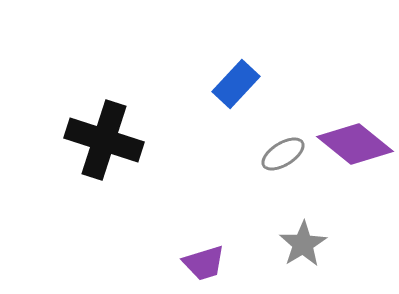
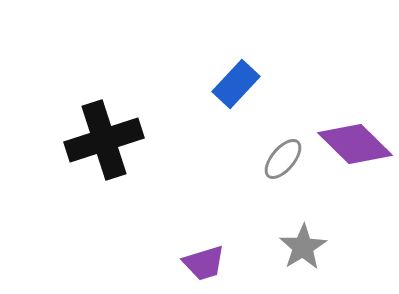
black cross: rotated 36 degrees counterclockwise
purple diamond: rotated 6 degrees clockwise
gray ellipse: moved 5 px down; rotated 18 degrees counterclockwise
gray star: moved 3 px down
